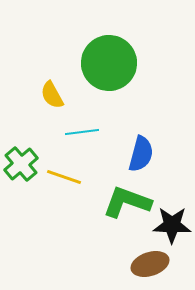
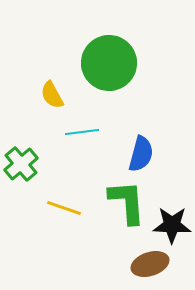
yellow line: moved 31 px down
green L-shape: rotated 66 degrees clockwise
